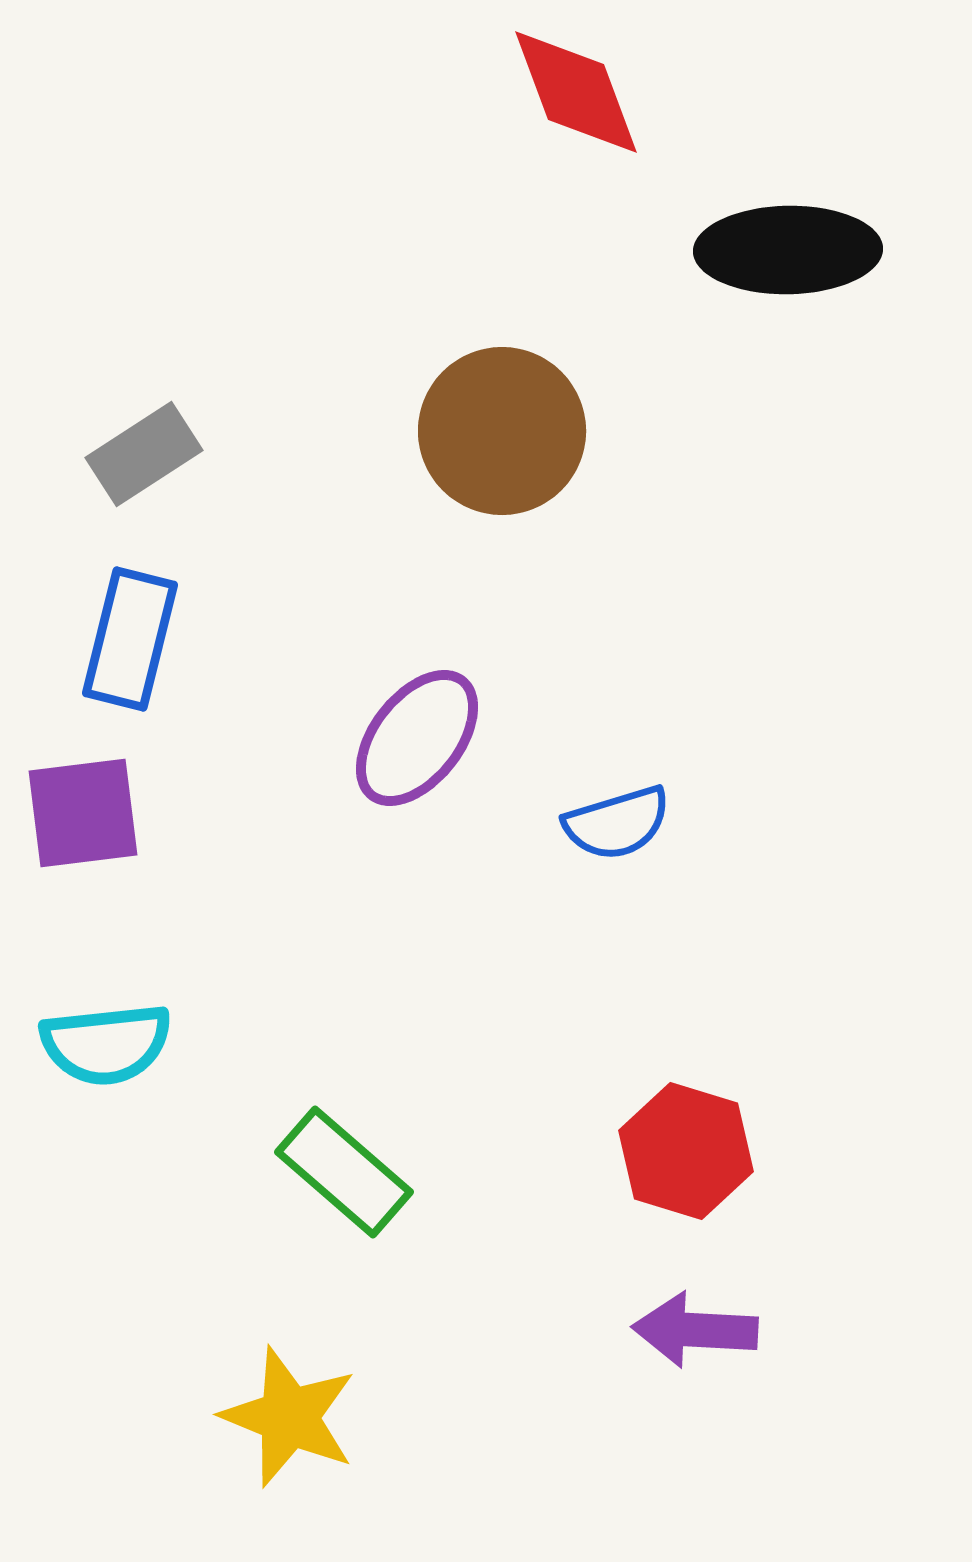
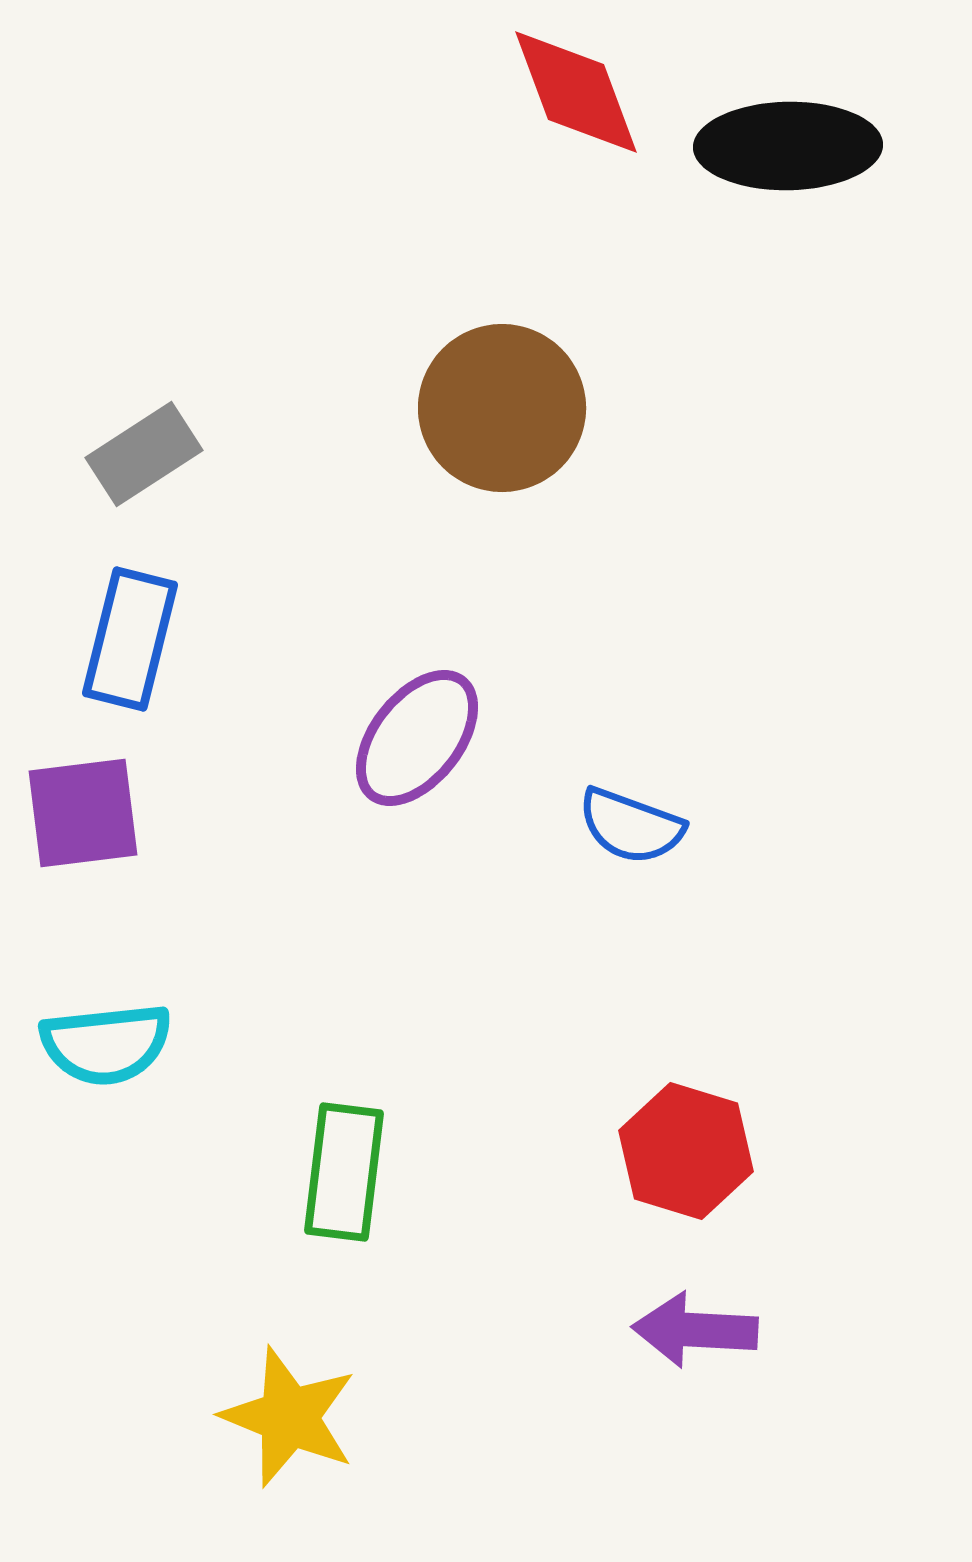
black ellipse: moved 104 px up
brown circle: moved 23 px up
blue semicircle: moved 14 px right, 3 px down; rotated 37 degrees clockwise
green rectangle: rotated 56 degrees clockwise
